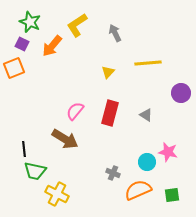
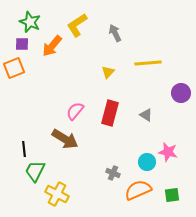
purple square: rotated 24 degrees counterclockwise
green trapezoid: rotated 105 degrees clockwise
